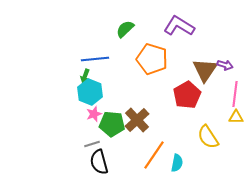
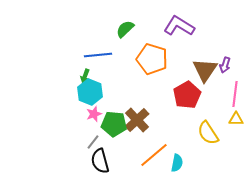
blue line: moved 3 px right, 4 px up
purple arrow: rotated 91 degrees clockwise
yellow triangle: moved 2 px down
green pentagon: moved 2 px right
yellow semicircle: moved 4 px up
gray line: moved 1 px right, 2 px up; rotated 35 degrees counterclockwise
orange line: rotated 16 degrees clockwise
black semicircle: moved 1 px right, 1 px up
